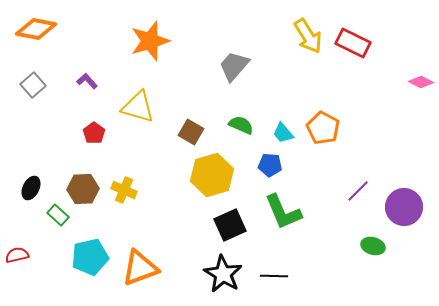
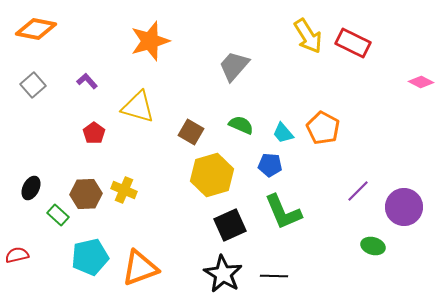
brown hexagon: moved 3 px right, 5 px down
